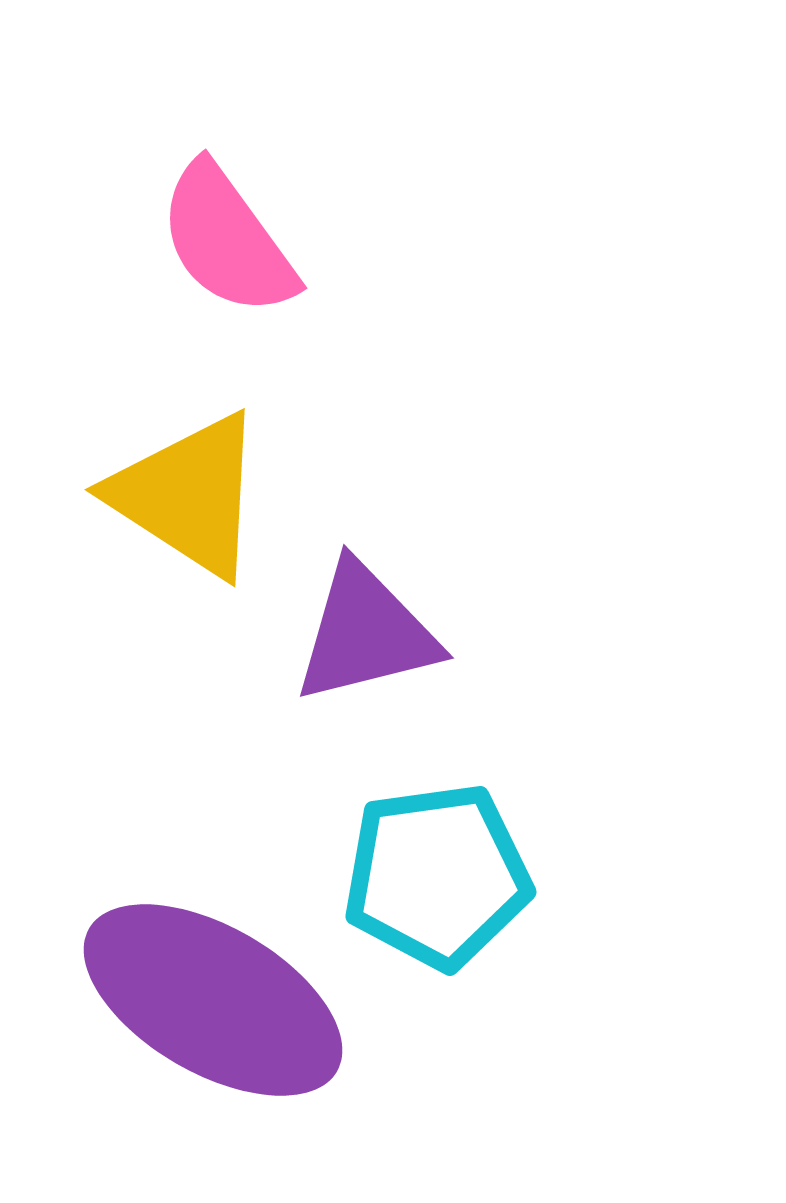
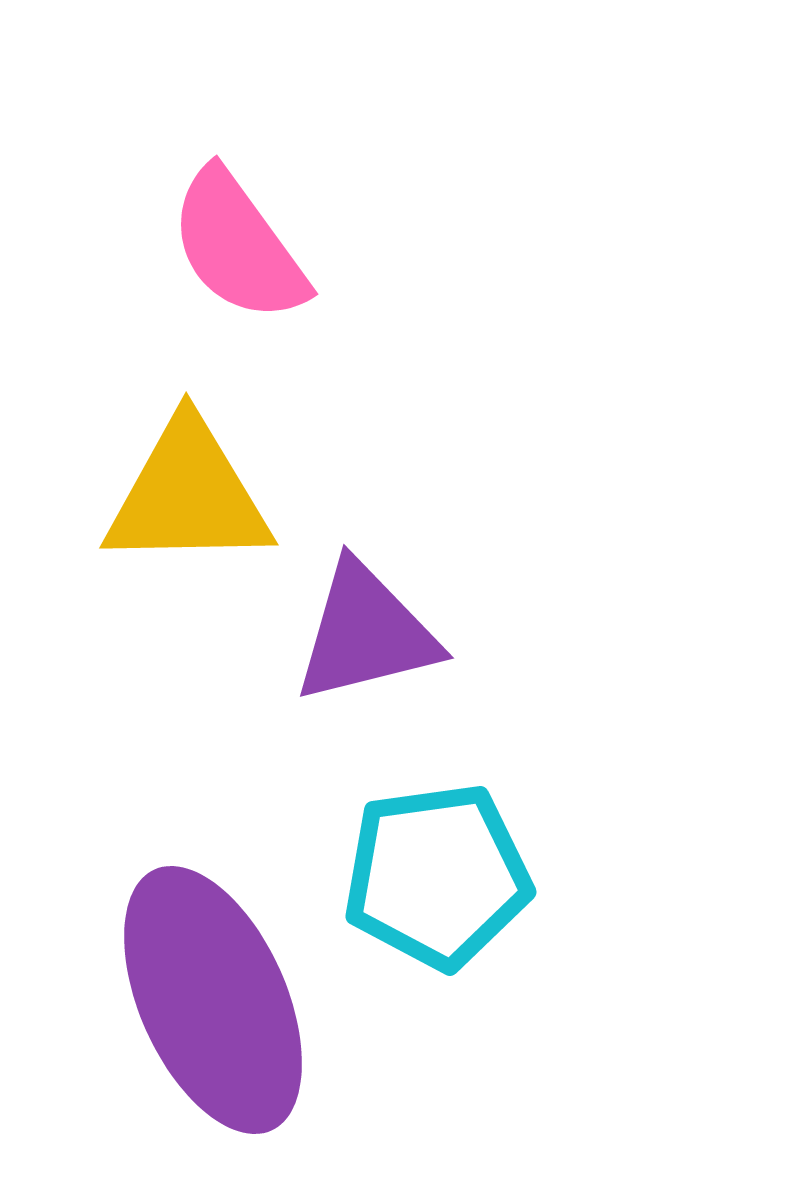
pink semicircle: moved 11 px right, 6 px down
yellow triangle: rotated 34 degrees counterclockwise
purple ellipse: rotated 36 degrees clockwise
